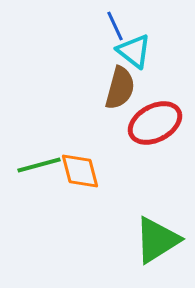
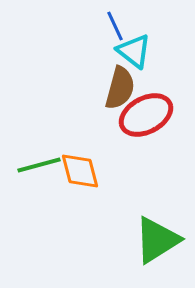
red ellipse: moved 9 px left, 8 px up
